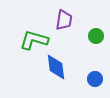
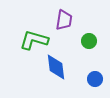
green circle: moved 7 px left, 5 px down
